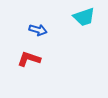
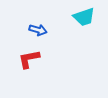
red L-shape: rotated 30 degrees counterclockwise
